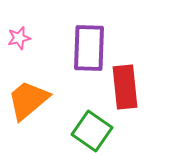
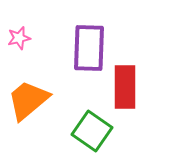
red rectangle: rotated 6 degrees clockwise
